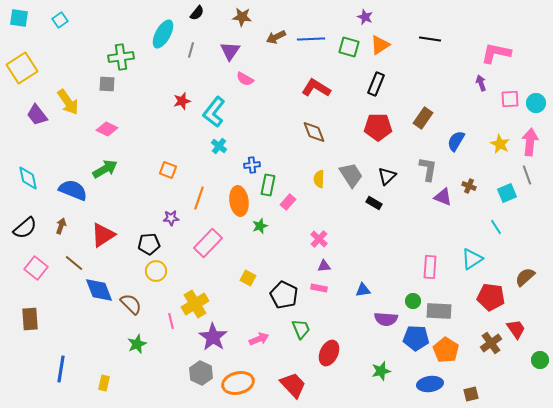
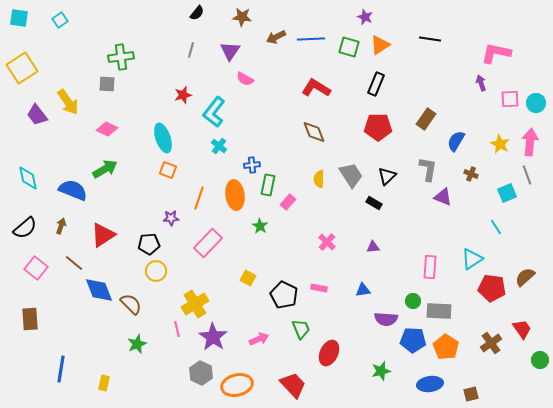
cyan ellipse at (163, 34): moved 104 px down; rotated 48 degrees counterclockwise
red star at (182, 101): moved 1 px right, 6 px up
brown rectangle at (423, 118): moved 3 px right, 1 px down
brown cross at (469, 186): moved 2 px right, 12 px up
orange ellipse at (239, 201): moved 4 px left, 6 px up
green star at (260, 226): rotated 21 degrees counterclockwise
pink cross at (319, 239): moved 8 px right, 3 px down
purple triangle at (324, 266): moved 49 px right, 19 px up
red pentagon at (491, 297): moved 1 px right, 9 px up
pink line at (171, 321): moved 6 px right, 8 px down
red trapezoid at (516, 329): moved 6 px right
blue pentagon at (416, 338): moved 3 px left, 2 px down
orange pentagon at (446, 350): moved 3 px up
orange ellipse at (238, 383): moved 1 px left, 2 px down
